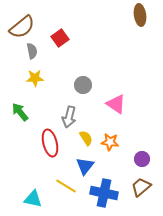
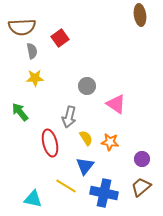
brown semicircle: rotated 36 degrees clockwise
gray circle: moved 4 px right, 1 px down
